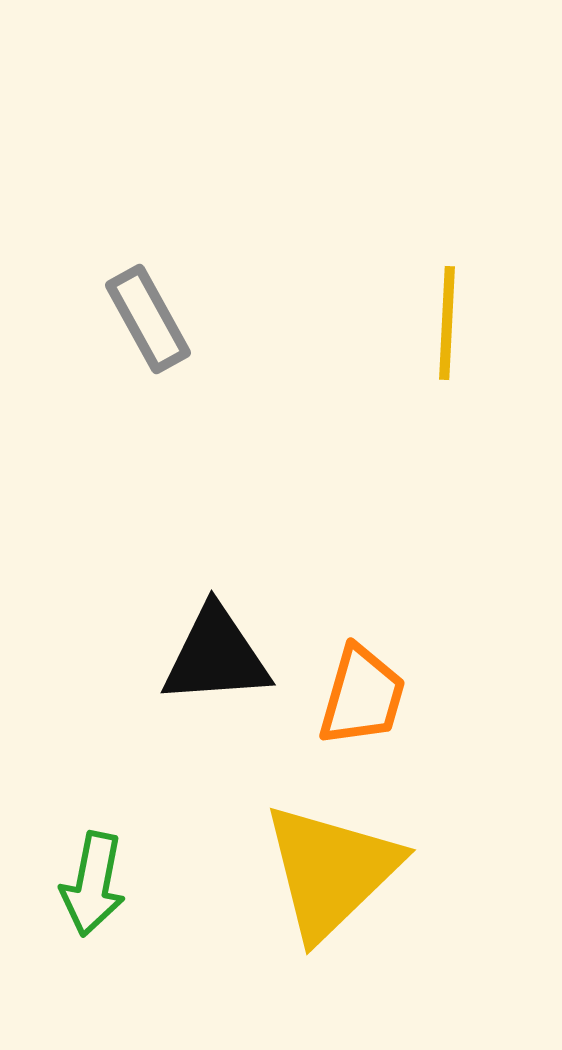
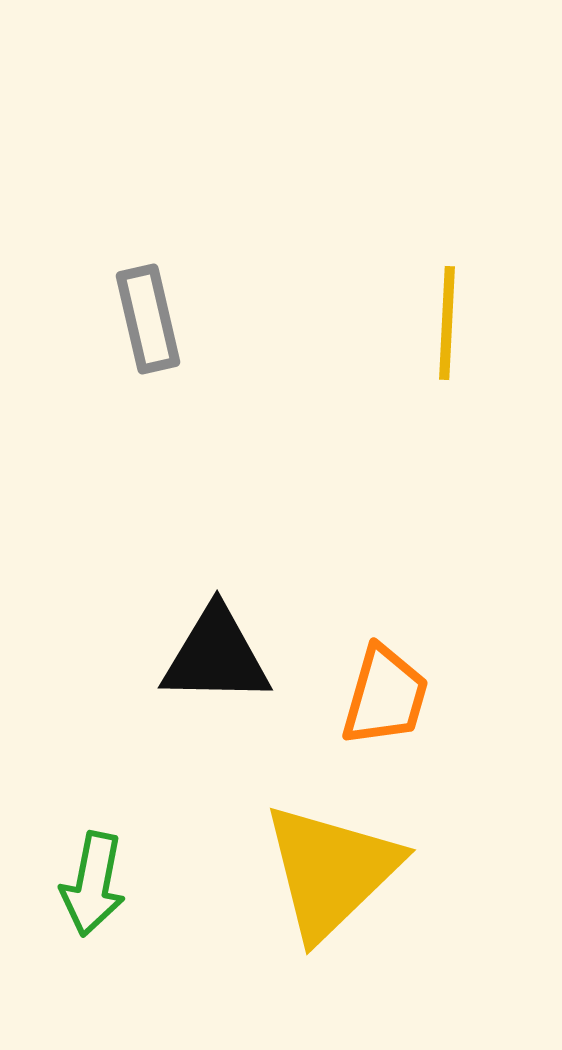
gray rectangle: rotated 16 degrees clockwise
black triangle: rotated 5 degrees clockwise
orange trapezoid: moved 23 px right
